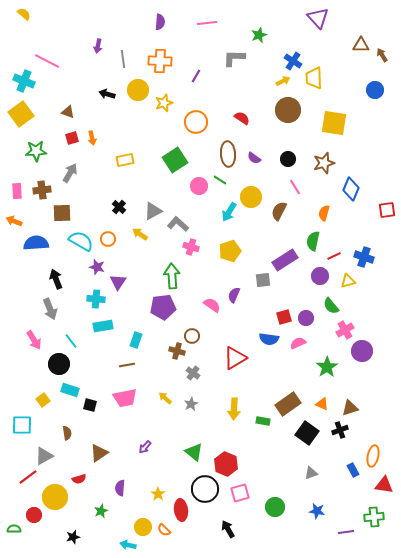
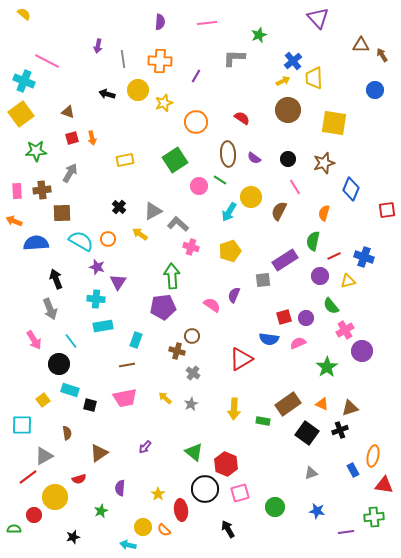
blue cross at (293, 61): rotated 18 degrees clockwise
red triangle at (235, 358): moved 6 px right, 1 px down
